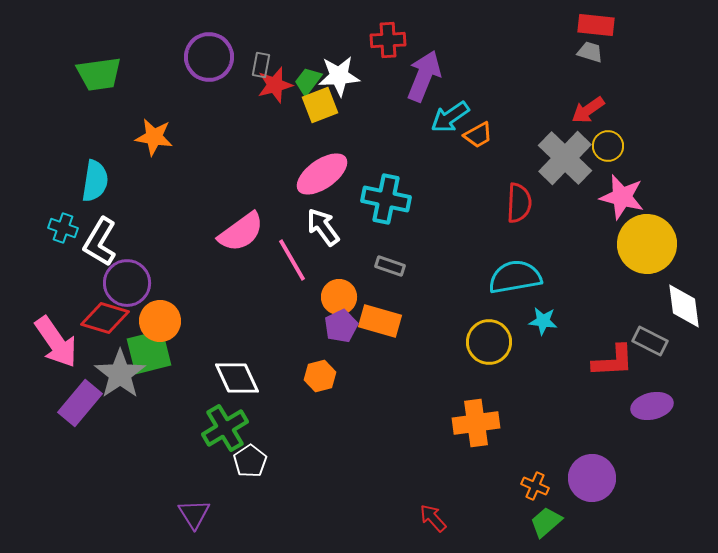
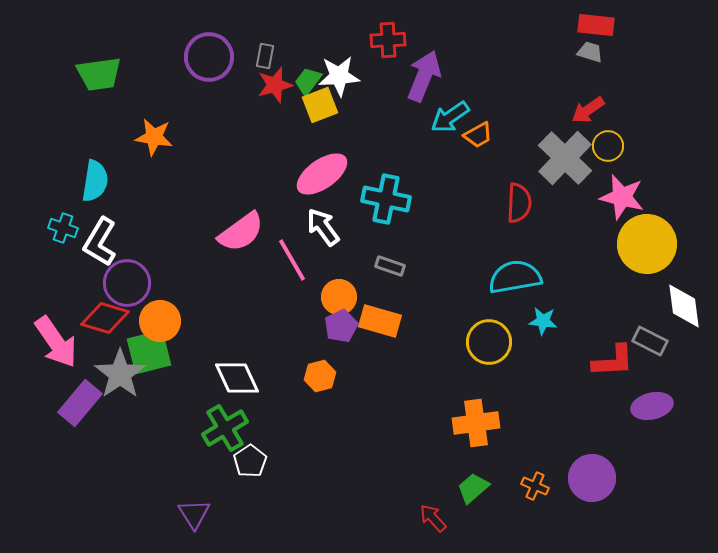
gray rectangle at (261, 65): moved 4 px right, 9 px up
green trapezoid at (546, 522): moved 73 px left, 34 px up
